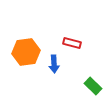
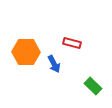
orange hexagon: rotated 8 degrees clockwise
blue arrow: rotated 24 degrees counterclockwise
